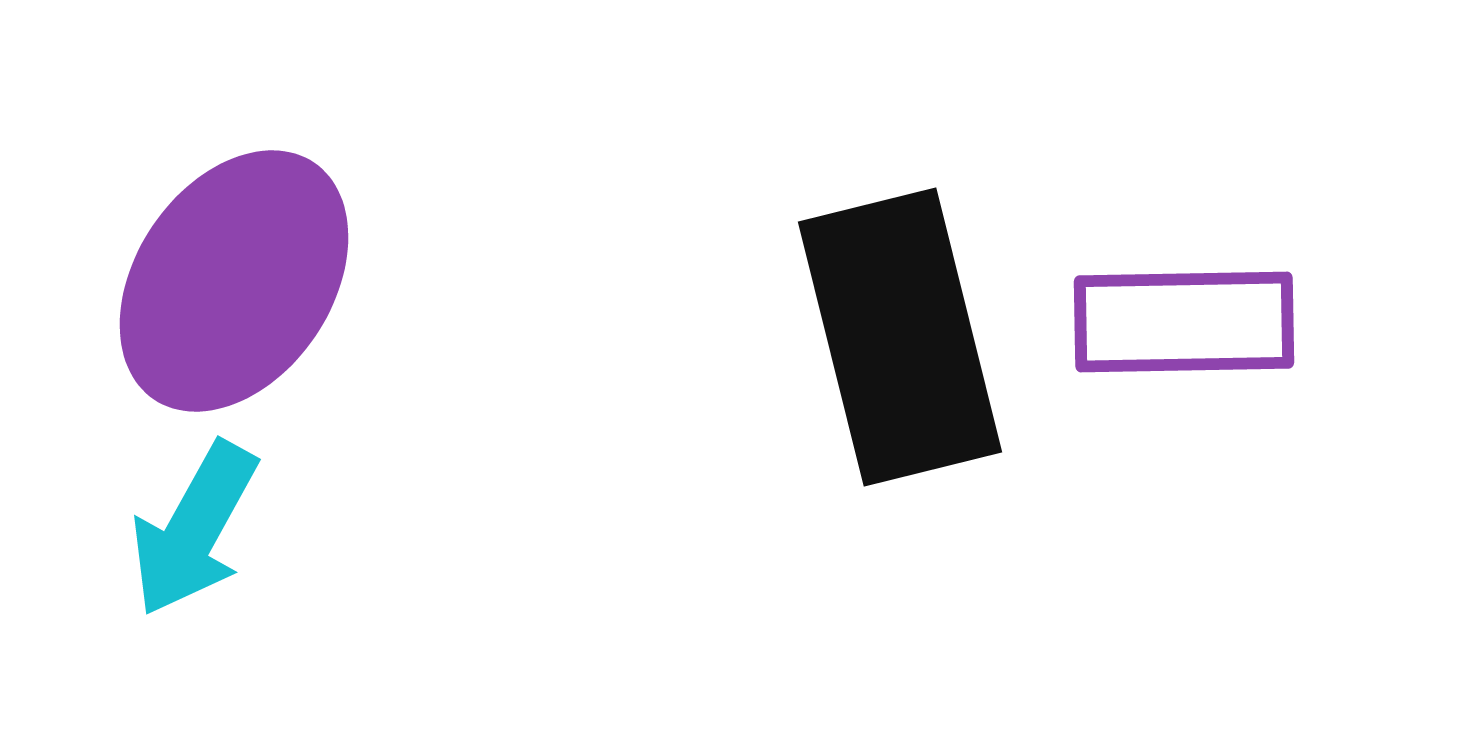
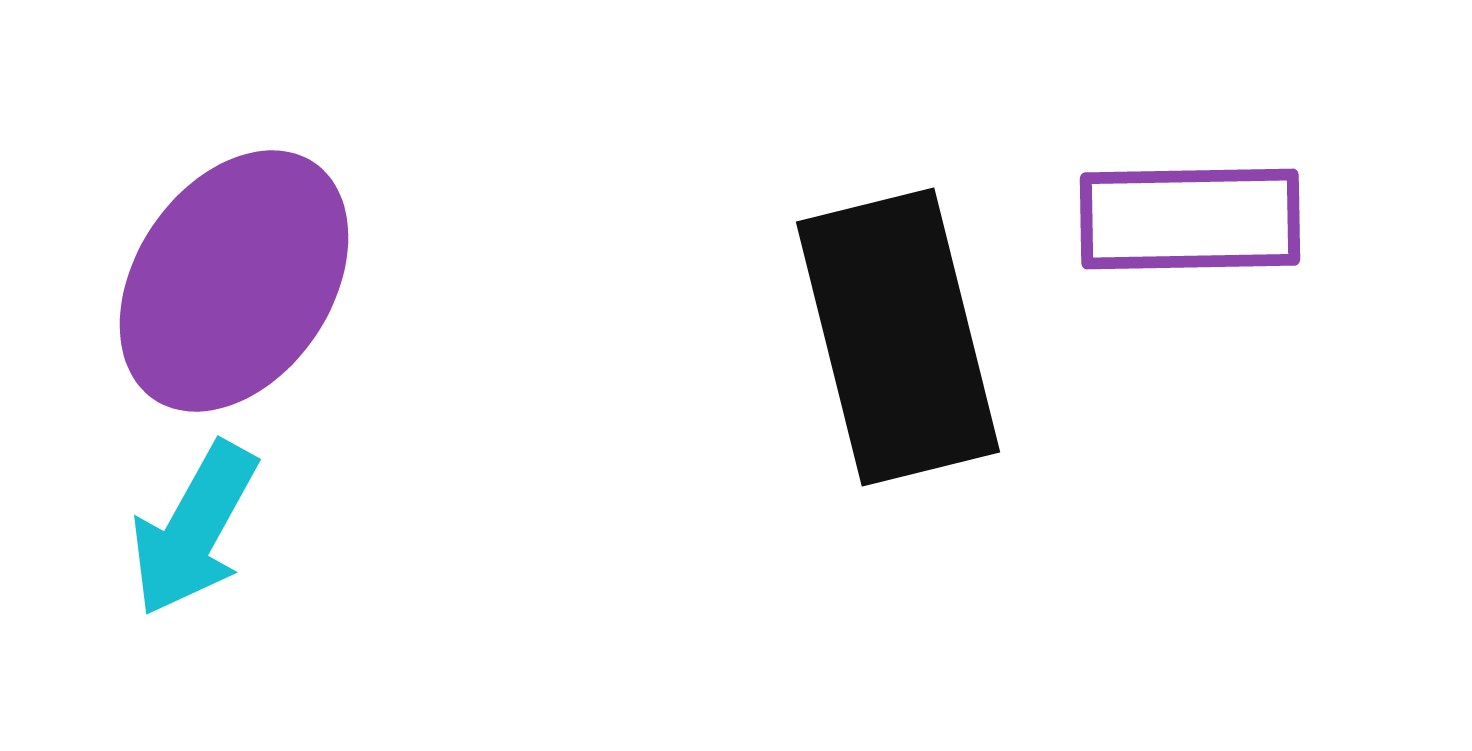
purple rectangle: moved 6 px right, 103 px up
black rectangle: moved 2 px left
